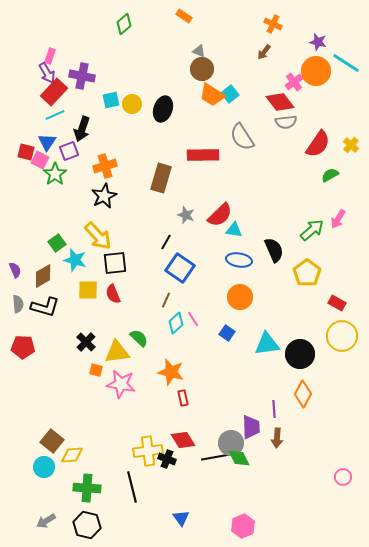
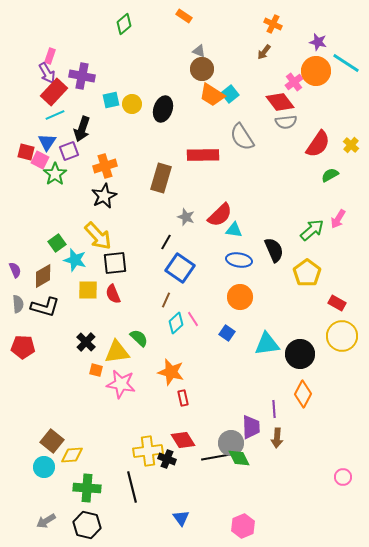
gray star at (186, 215): moved 2 px down
